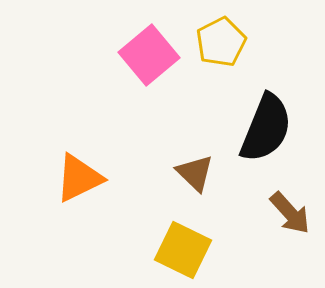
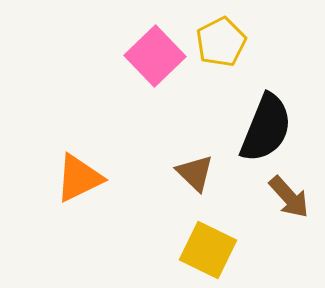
pink square: moved 6 px right, 1 px down; rotated 4 degrees counterclockwise
brown arrow: moved 1 px left, 16 px up
yellow square: moved 25 px right
